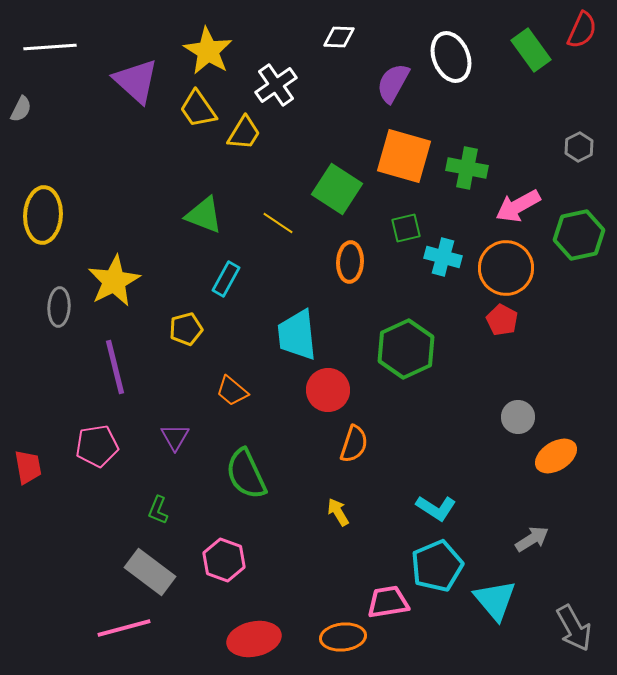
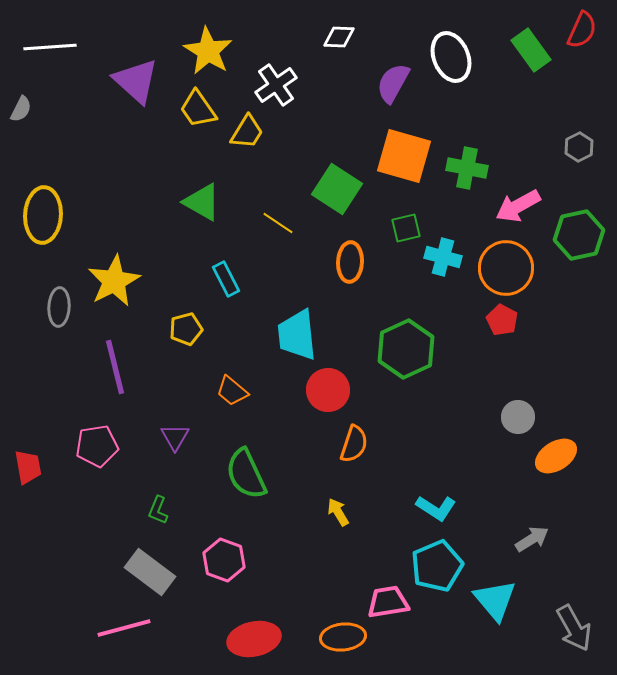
yellow trapezoid at (244, 133): moved 3 px right, 1 px up
green triangle at (204, 215): moved 2 px left, 13 px up; rotated 9 degrees clockwise
cyan rectangle at (226, 279): rotated 56 degrees counterclockwise
